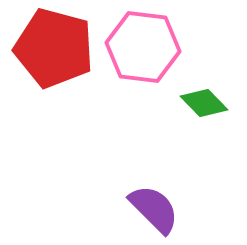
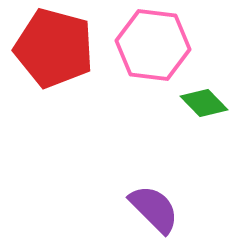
pink hexagon: moved 10 px right, 2 px up
